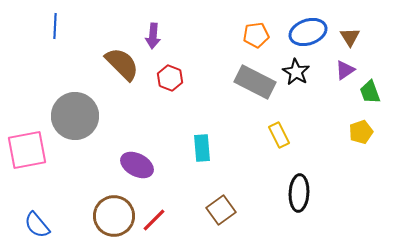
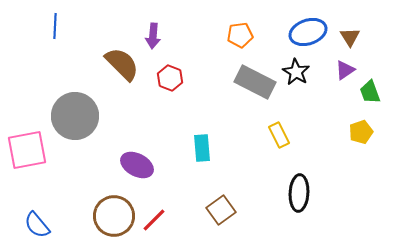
orange pentagon: moved 16 px left
